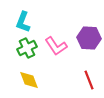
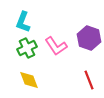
purple hexagon: rotated 15 degrees clockwise
